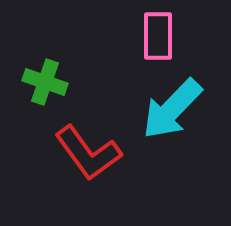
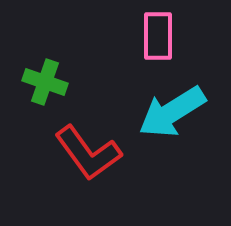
cyan arrow: moved 3 px down; rotated 14 degrees clockwise
